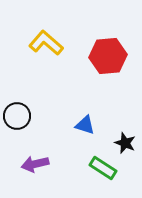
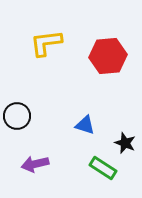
yellow L-shape: rotated 48 degrees counterclockwise
